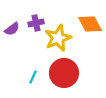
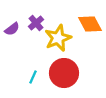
purple cross: rotated 28 degrees counterclockwise
